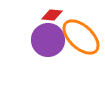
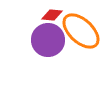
orange ellipse: moved 6 px up
